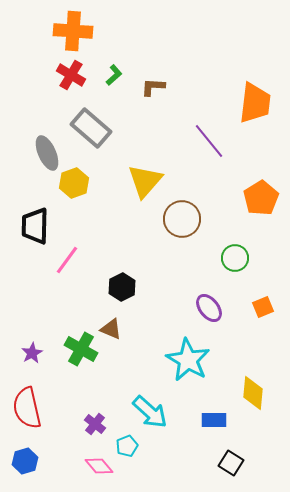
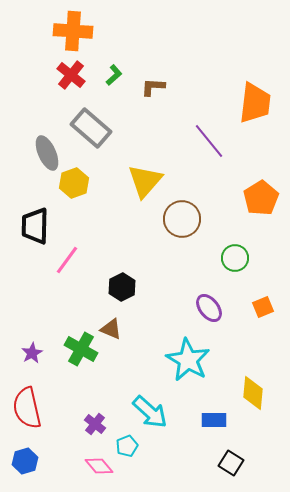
red cross: rotated 8 degrees clockwise
